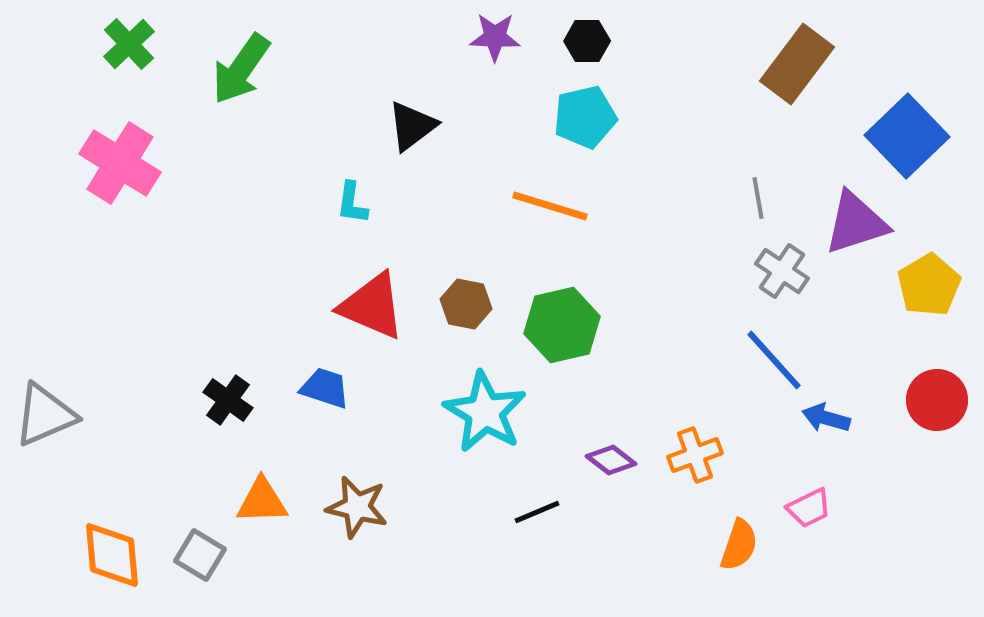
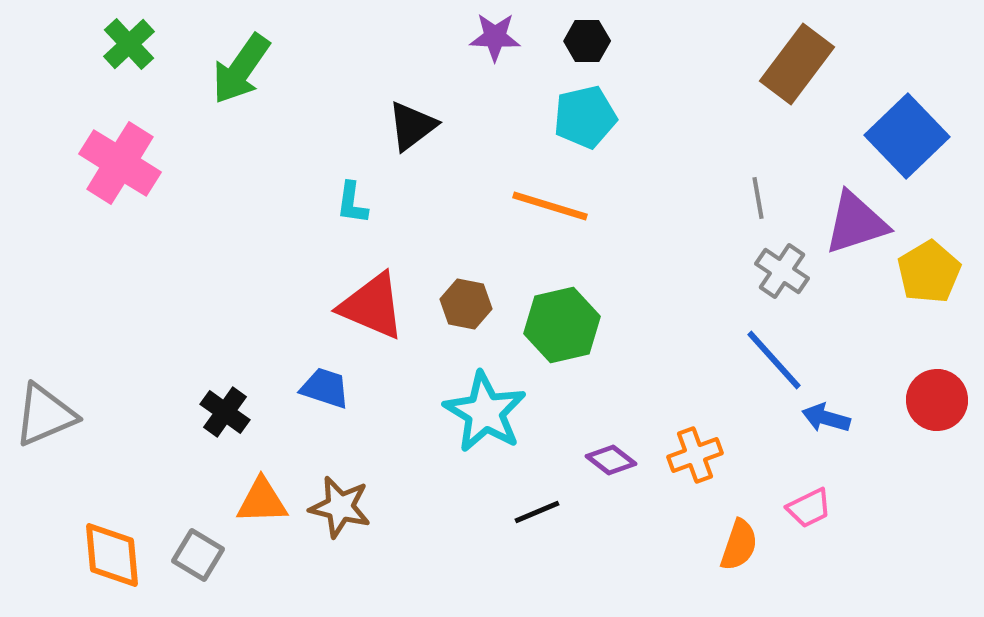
yellow pentagon: moved 13 px up
black cross: moved 3 px left, 12 px down
brown star: moved 17 px left
gray square: moved 2 px left
